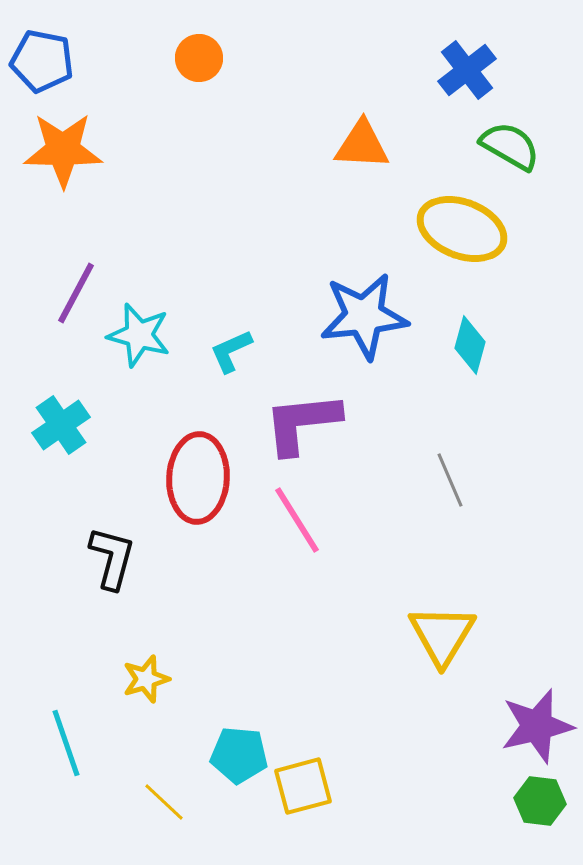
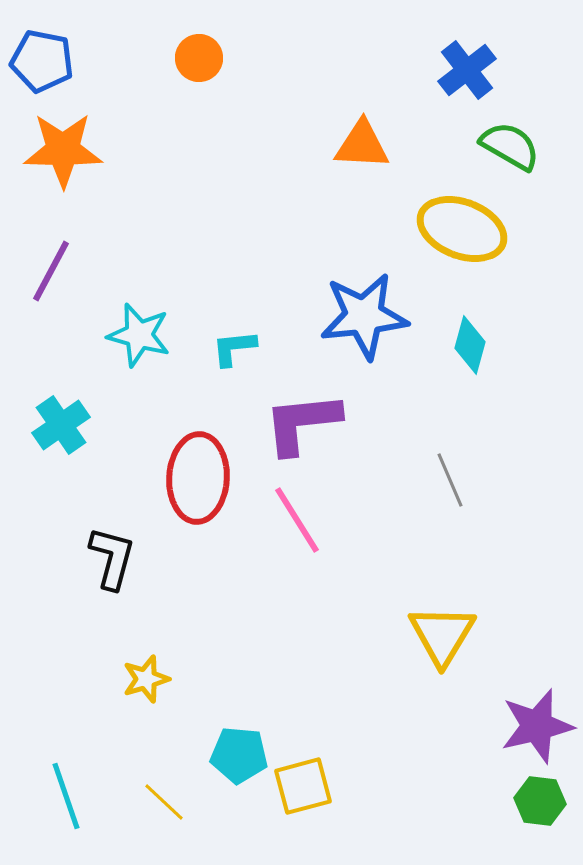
purple line: moved 25 px left, 22 px up
cyan L-shape: moved 3 px right, 3 px up; rotated 18 degrees clockwise
cyan line: moved 53 px down
